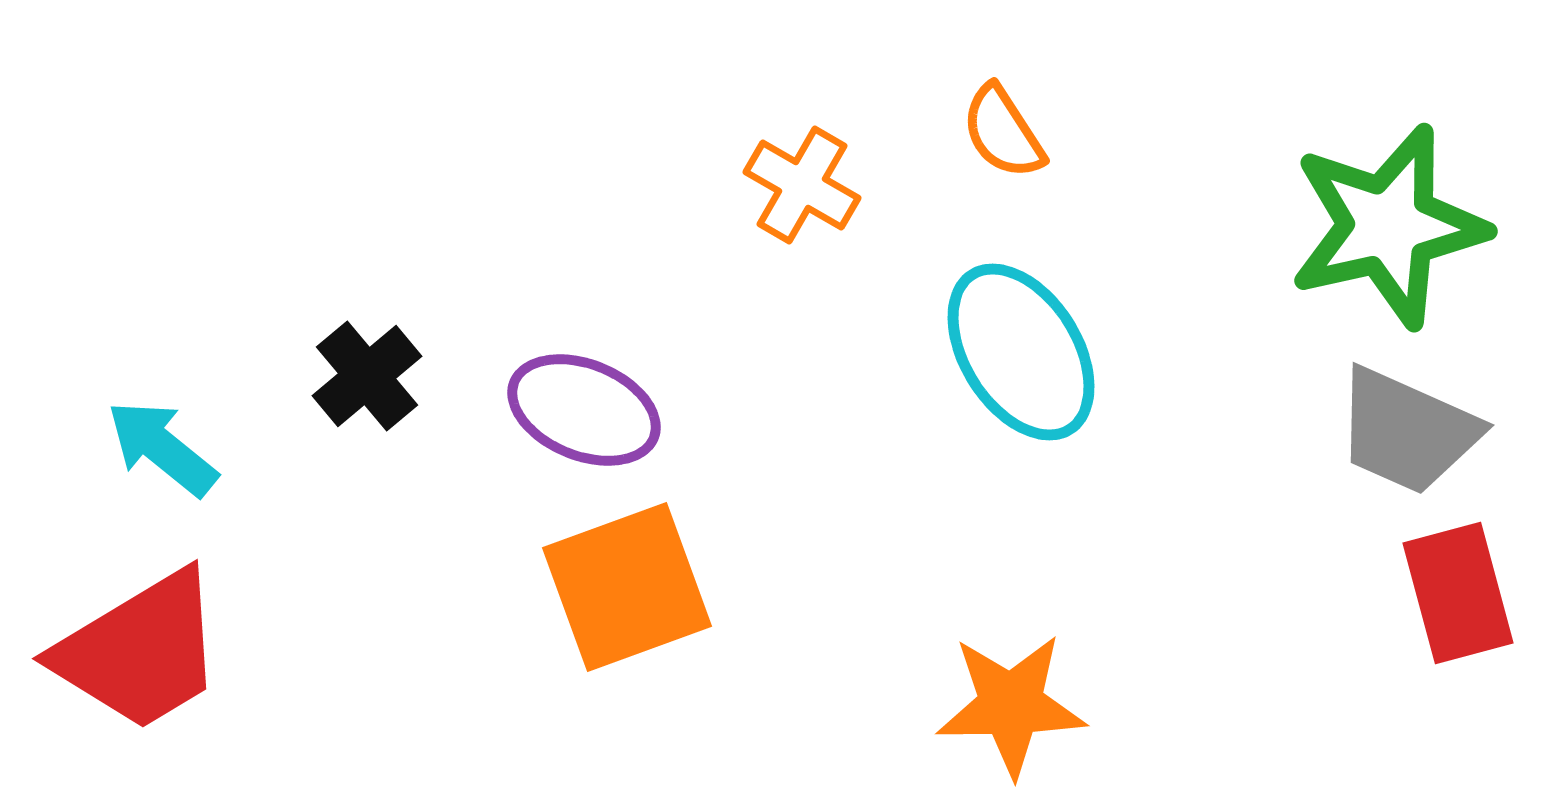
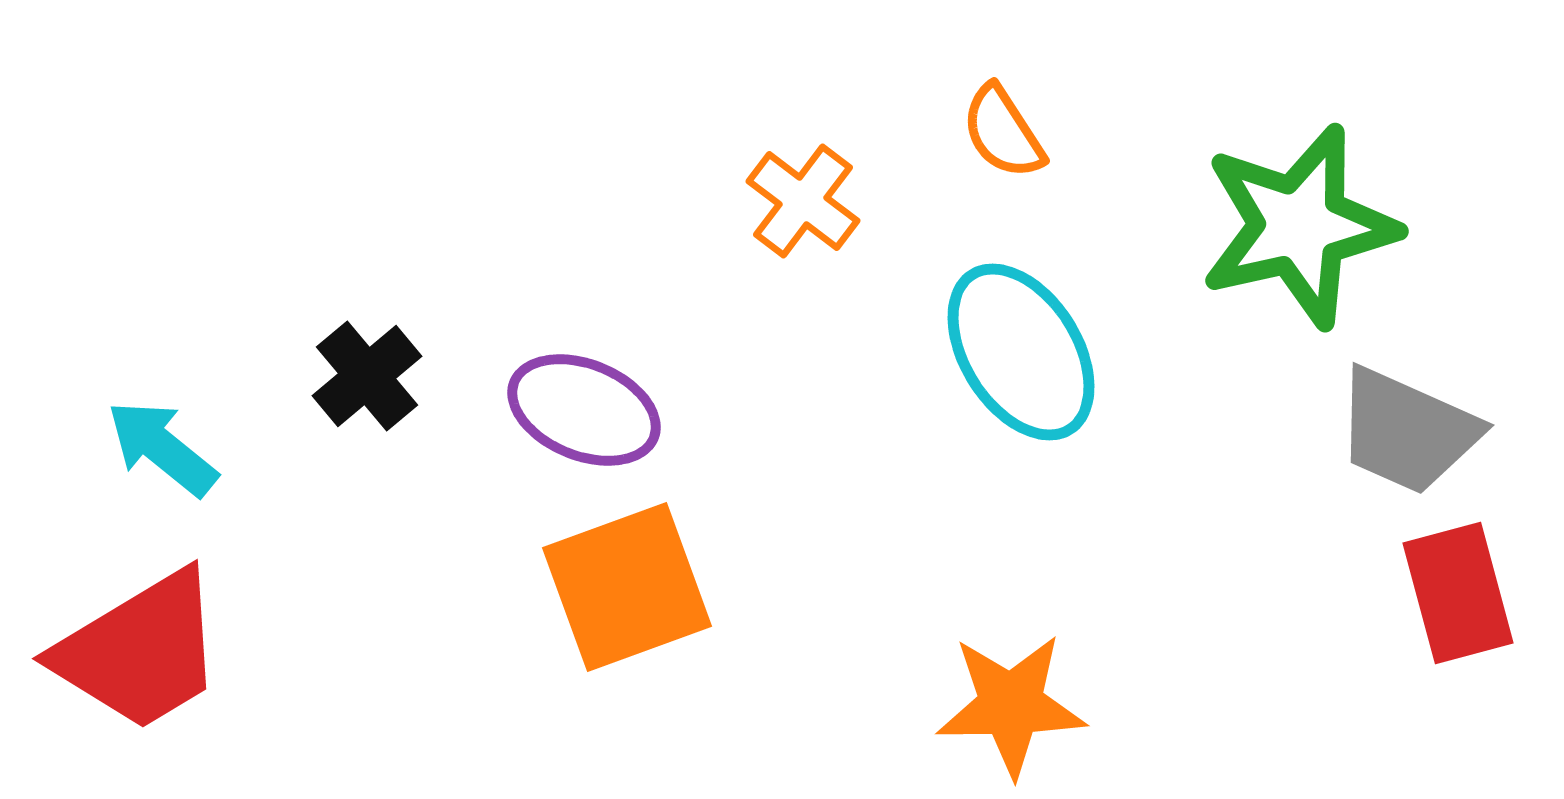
orange cross: moved 1 px right, 16 px down; rotated 7 degrees clockwise
green star: moved 89 px left
